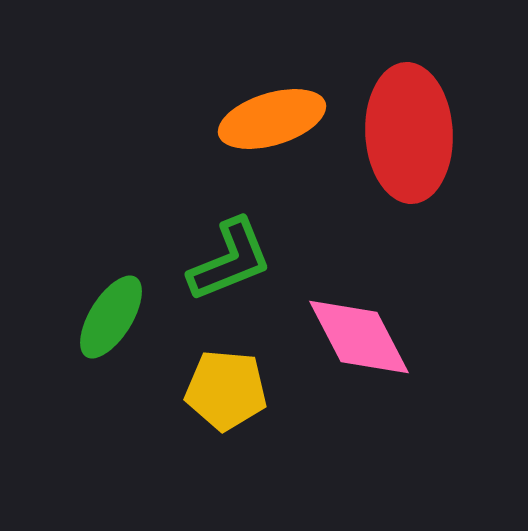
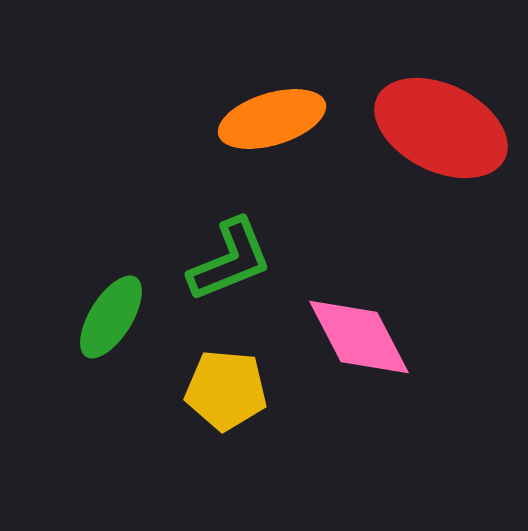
red ellipse: moved 32 px right, 5 px up; rotated 61 degrees counterclockwise
